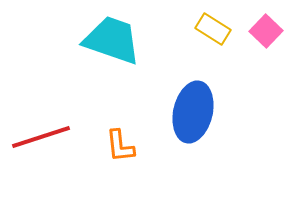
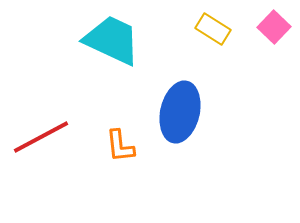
pink square: moved 8 px right, 4 px up
cyan trapezoid: rotated 6 degrees clockwise
blue ellipse: moved 13 px left
red line: rotated 10 degrees counterclockwise
